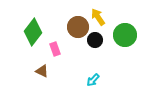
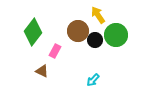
yellow arrow: moved 2 px up
brown circle: moved 4 px down
green circle: moved 9 px left
pink rectangle: moved 2 px down; rotated 48 degrees clockwise
